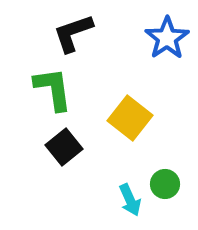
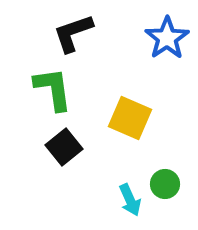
yellow square: rotated 15 degrees counterclockwise
